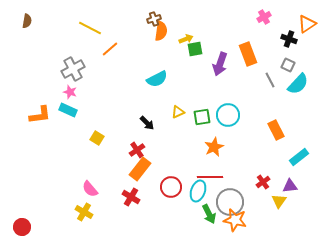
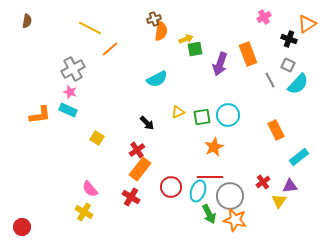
gray circle at (230, 202): moved 6 px up
